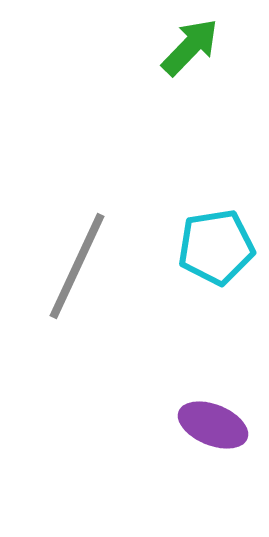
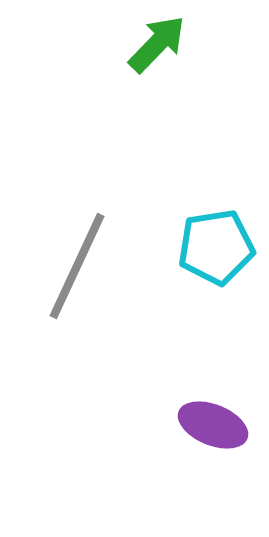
green arrow: moved 33 px left, 3 px up
